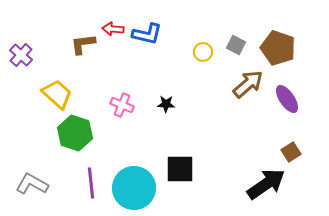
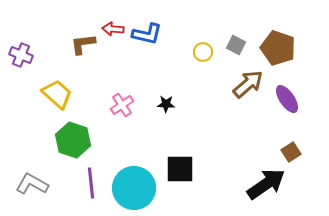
purple cross: rotated 20 degrees counterclockwise
pink cross: rotated 35 degrees clockwise
green hexagon: moved 2 px left, 7 px down
